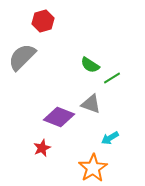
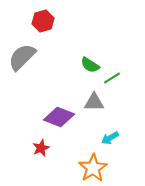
gray triangle: moved 3 px right, 2 px up; rotated 20 degrees counterclockwise
red star: moved 1 px left
